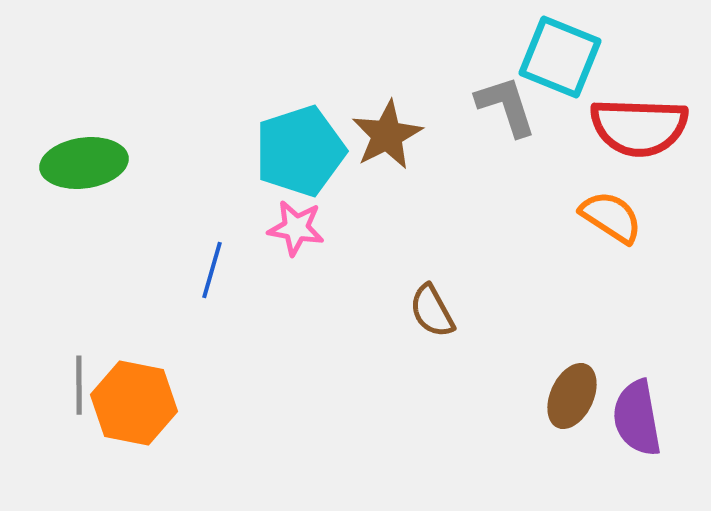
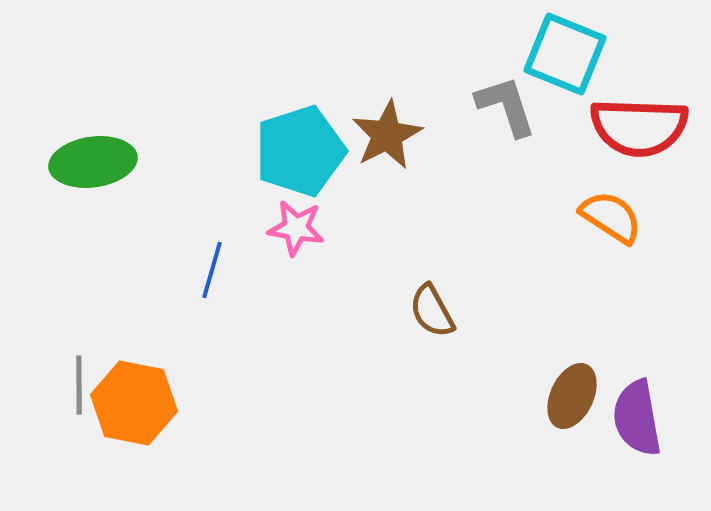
cyan square: moved 5 px right, 3 px up
green ellipse: moved 9 px right, 1 px up
